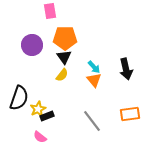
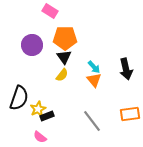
pink rectangle: rotated 49 degrees counterclockwise
